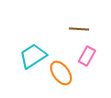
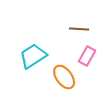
orange ellipse: moved 3 px right, 4 px down
